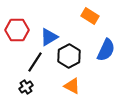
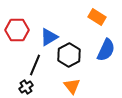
orange rectangle: moved 7 px right, 1 px down
black hexagon: moved 1 px up
black line: moved 3 px down; rotated 10 degrees counterclockwise
orange triangle: rotated 24 degrees clockwise
